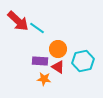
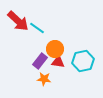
orange circle: moved 3 px left
purple rectangle: rotated 56 degrees counterclockwise
red triangle: moved 5 px up; rotated 24 degrees counterclockwise
